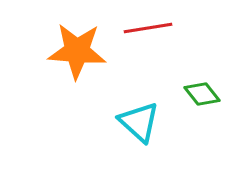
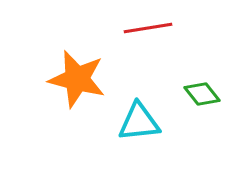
orange star: moved 28 px down; rotated 10 degrees clockwise
cyan triangle: rotated 48 degrees counterclockwise
